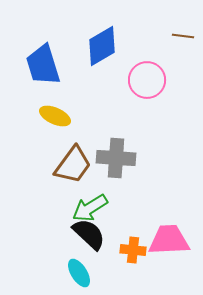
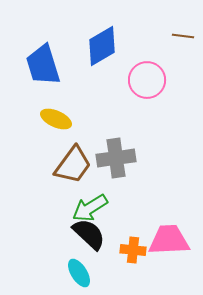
yellow ellipse: moved 1 px right, 3 px down
gray cross: rotated 12 degrees counterclockwise
